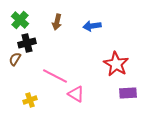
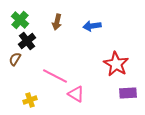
black cross: moved 2 px up; rotated 24 degrees counterclockwise
